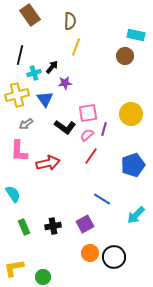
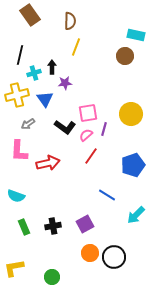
black arrow: rotated 40 degrees counterclockwise
gray arrow: moved 2 px right
pink semicircle: moved 1 px left
cyan semicircle: moved 3 px right, 2 px down; rotated 144 degrees clockwise
blue line: moved 5 px right, 4 px up
green circle: moved 9 px right
